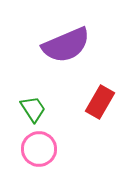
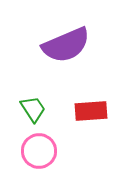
red rectangle: moved 9 px left, 9 px down; rotated 56 degrees clockwise
pink circle: moved 2 px down
